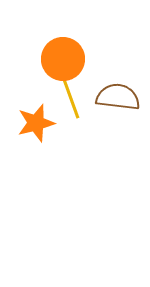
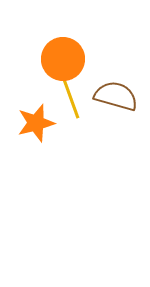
brown semicircle: moved 2 px left, 1 px up; rotated 9 degrees clockwise
